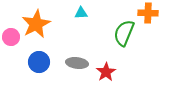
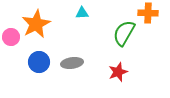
cyan triangle: moved 1 px right
green semicircle: rotated 8 degrees clockwise
gray ellipse: moved 5 px left; rotated 15 degrees counterclockwise
red star: moved 12 px right; rotated 12 degrees clockwise
